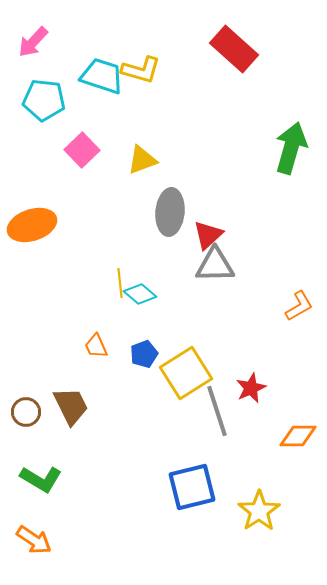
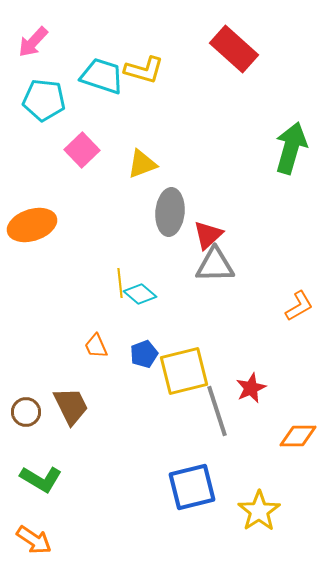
yellow L-shape: moved 3 px right
yellow triangle: moved 4 px down
yellow square: moved 2 px left, 2 px up; rotated 18 degrees clockwise
